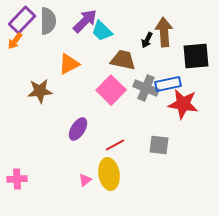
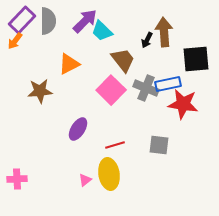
black square: moved 3 px down
brown trapezoid: rotated 40 degrees clockwise
red line: rotated 12 degrees clockwise
